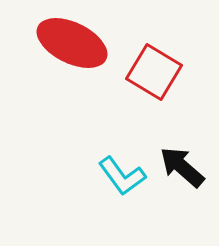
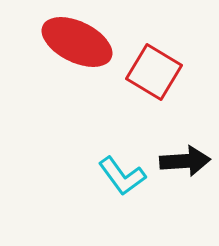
red ellipse: moved 5 px right, 1 px up
black arrow: moved 3 px right, 6 px up; rotated 135 degrees clockwise
